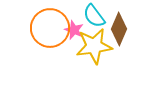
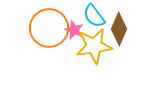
orange circle: moved 1 px left
